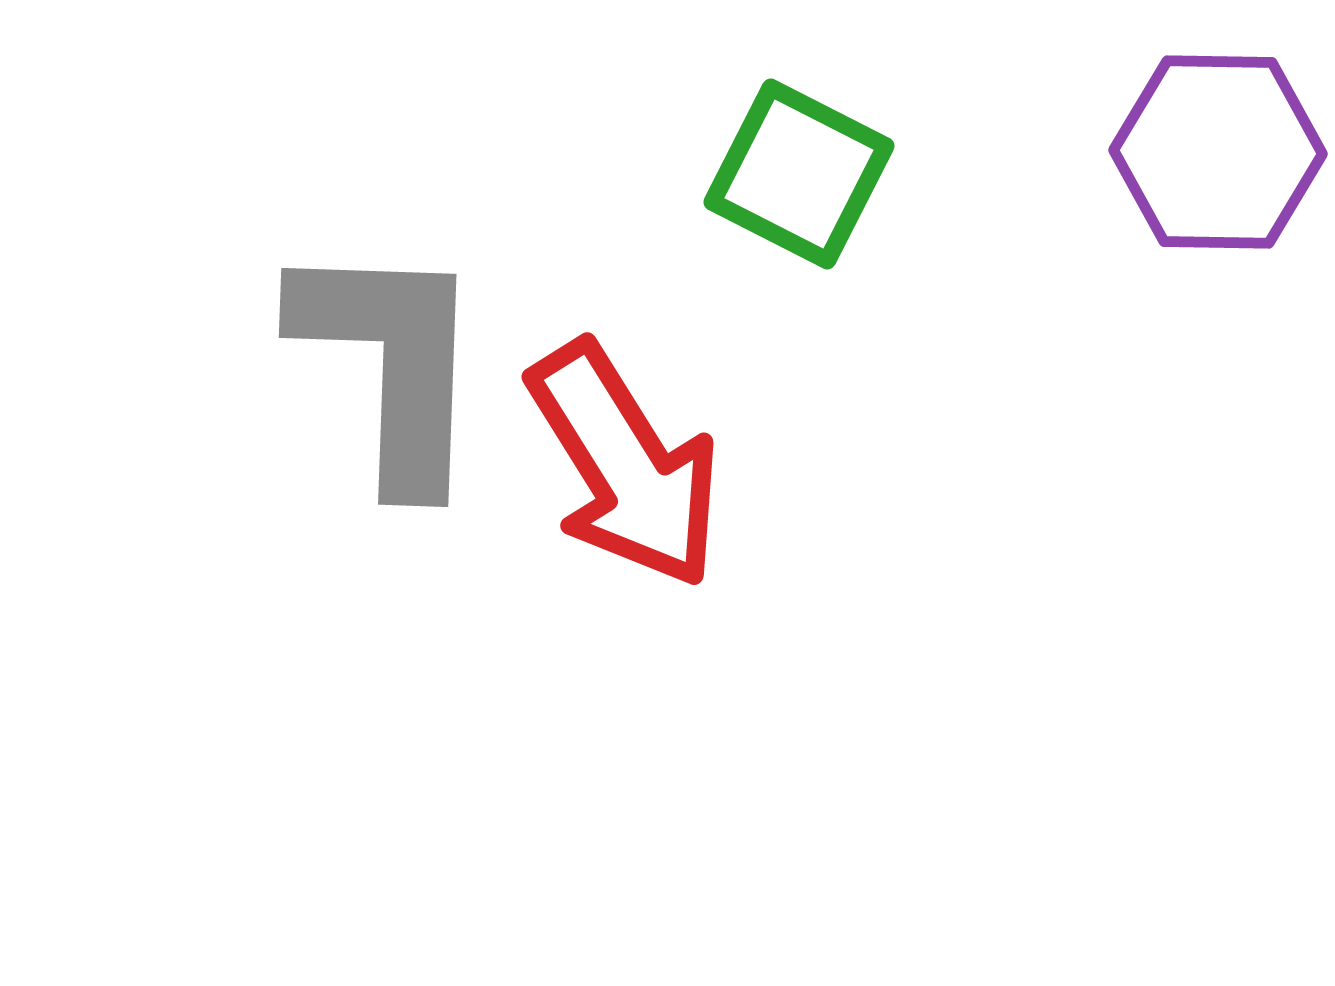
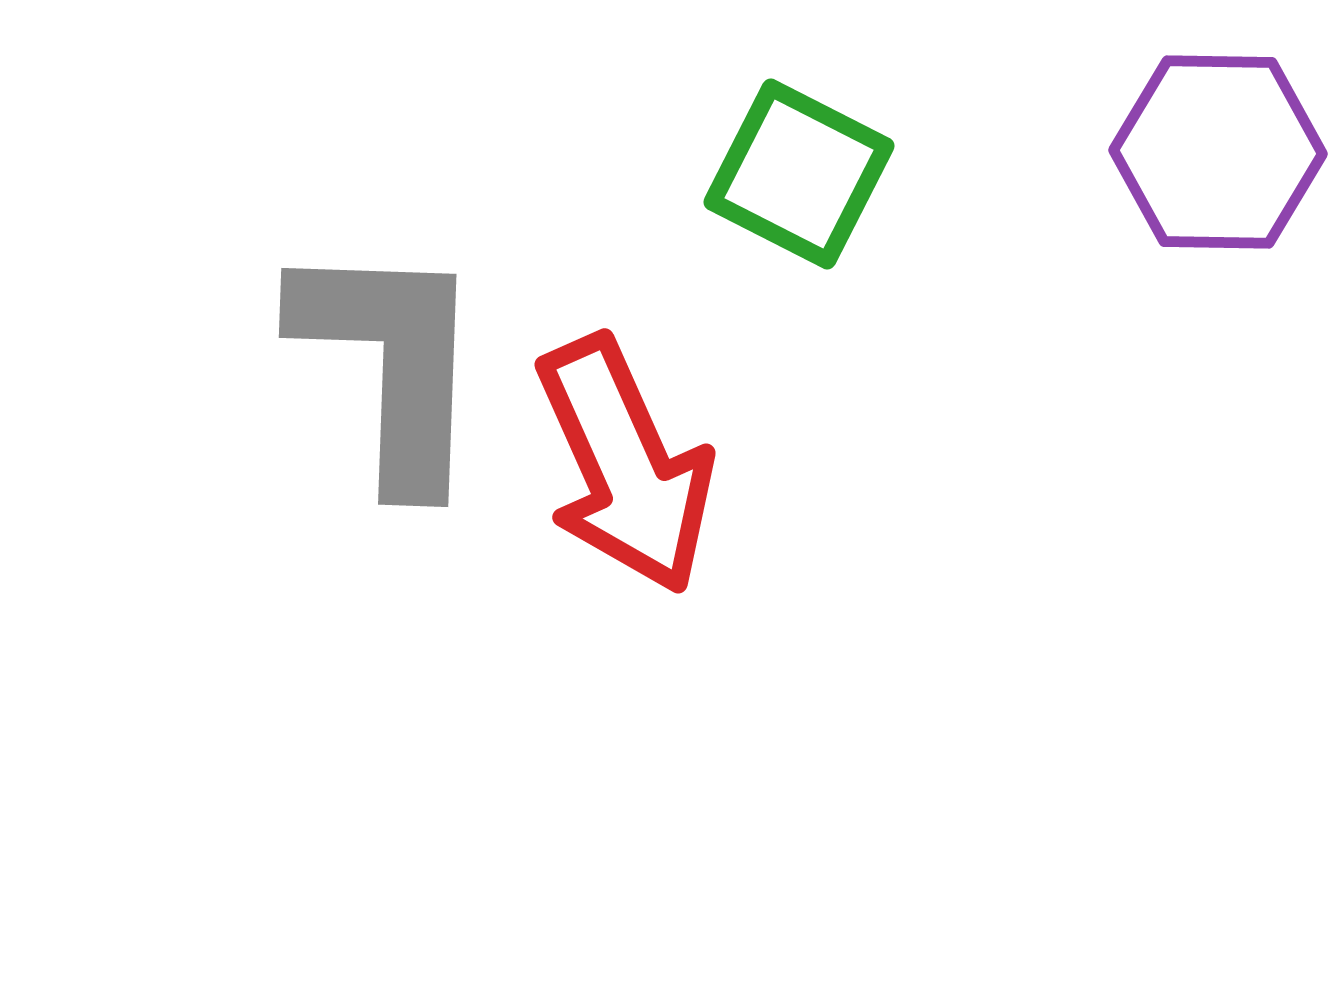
red arrow: rotated 8 degrees clockwise
